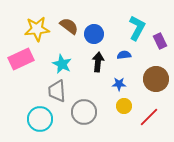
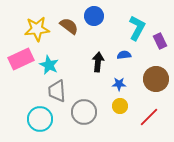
blue circle: moved 18 px up
cyan star: moved 13 px left, 1 px down
yellow circle: moved 4 px left
